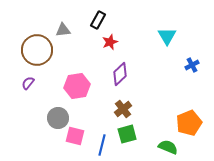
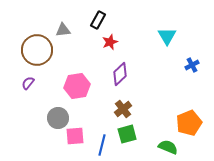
pink square: rotated 18 degrees counterclockwise
